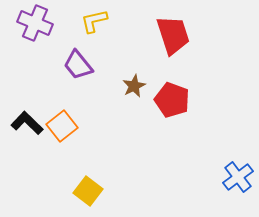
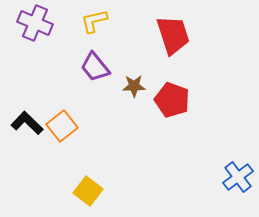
purple trapezoid: moved 17 px right, 2 px down
brown star: rotated 25 degrees clockwise
